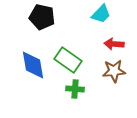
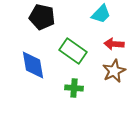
green rectangle: moved 5 px right, 9 px up
brown star: rotated 20 degrees counterclockwise
green cross: moved 1 px left, 1 px up
